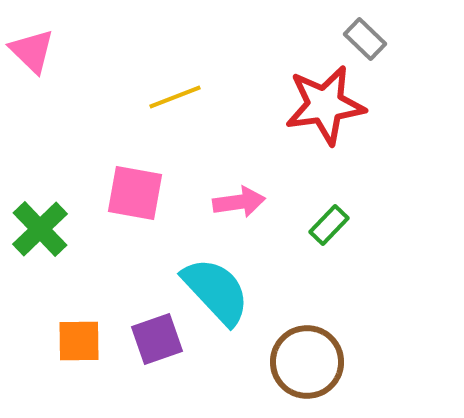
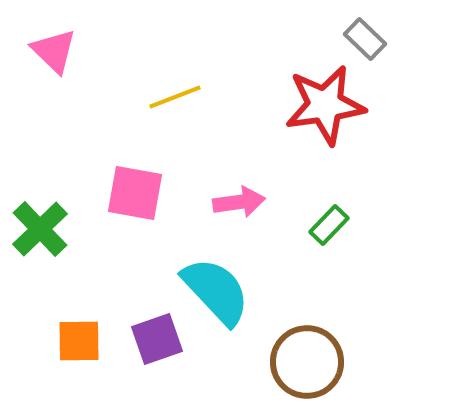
pink triangle: moved 22 px right
